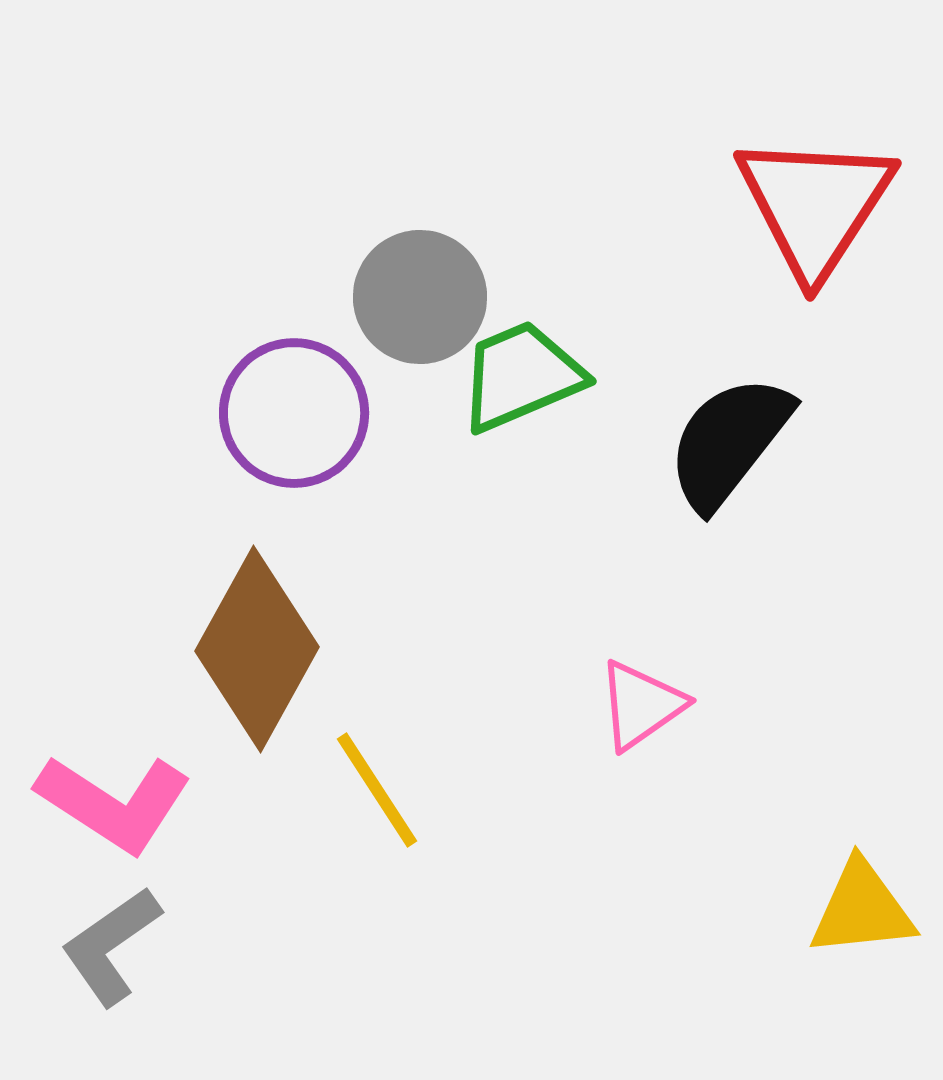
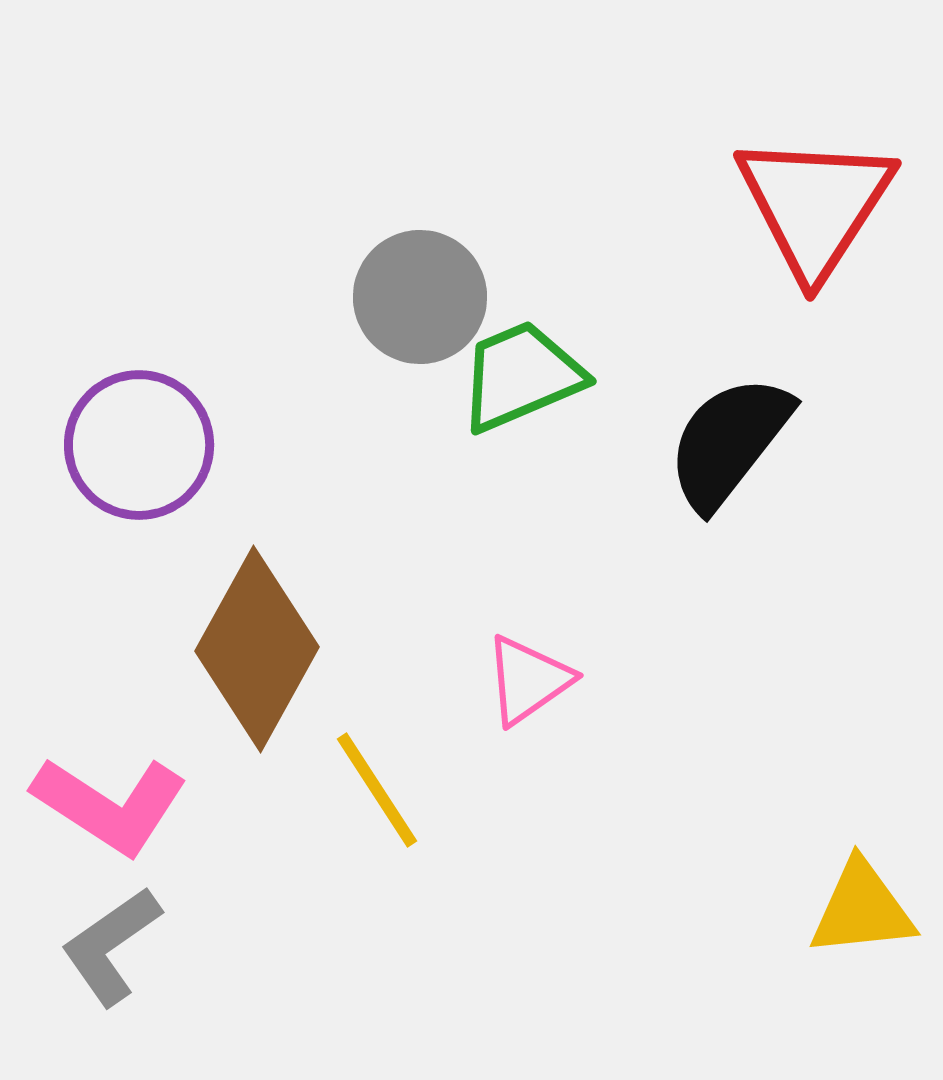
purple circle: moved 155 px left, 32 px down
pink triangle: moved 113 px left, 25 px up
pink L-shape: moved 4 px left, 2 px down
